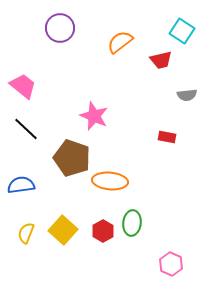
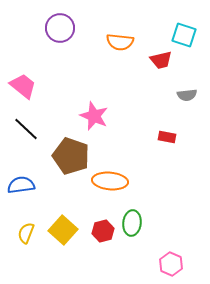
cyan square: moved 2 px right, 4 px down; rotated 15 degrees counterclockwise
orange semicircle: rotated 136 degrees counterclockwise
brown pentagon: moved 1 px left, 2 px up
red hexagon: rotated 15 degrees clockwise
